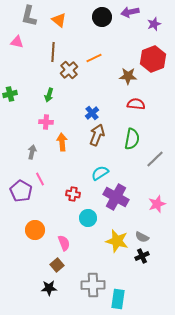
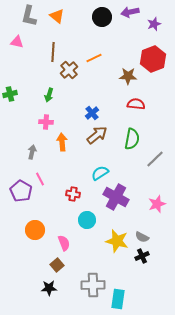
orange triangle: moved 2 px left, 4 px up
brown arrow: rotated 30 degrees clockwise
cyan circle: moved 1 px left, 2 px down
